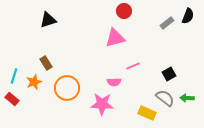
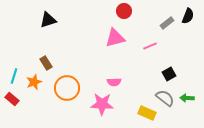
pink line: moved 17 px right, 20 px up
